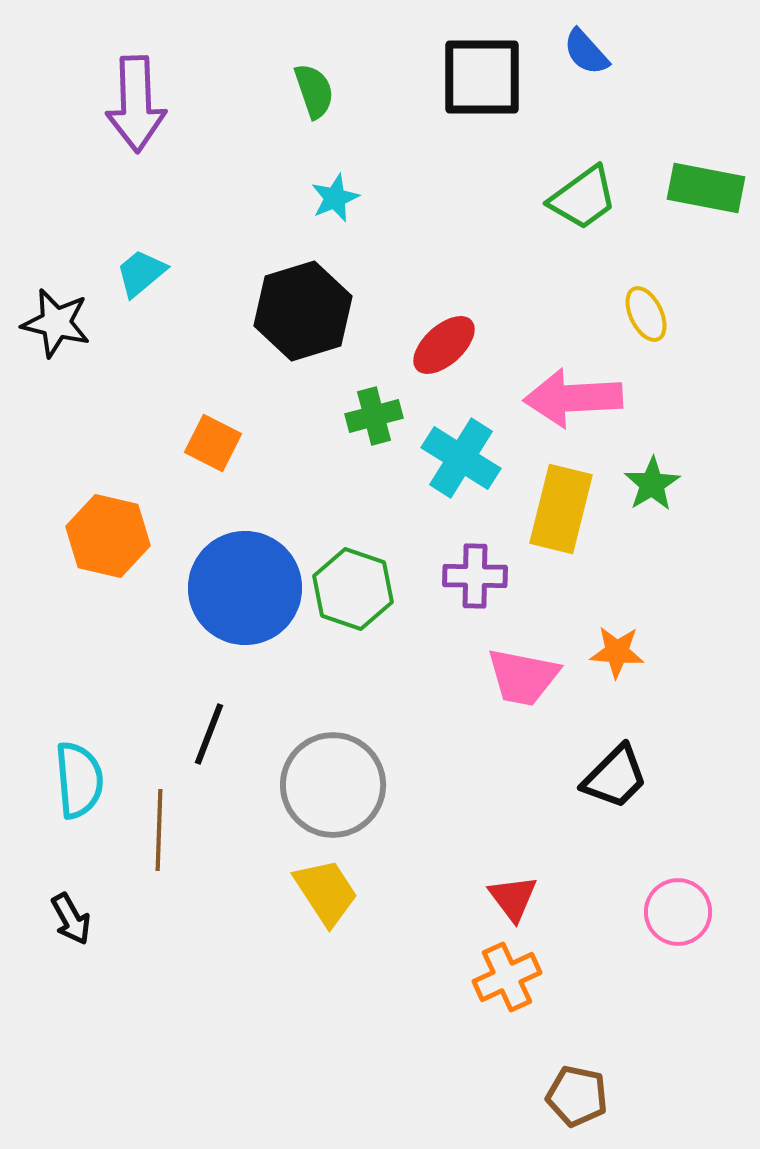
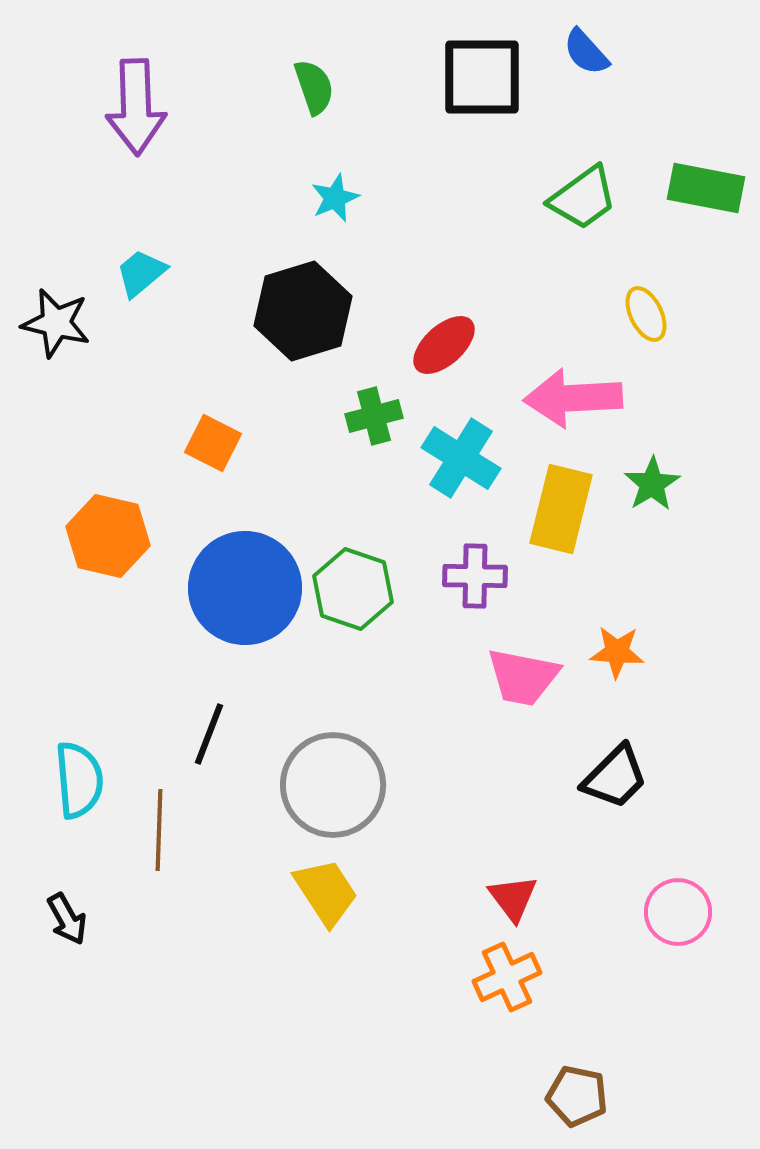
green semicircle: moved 4 px up
purple arrow: moved 3 px down
black arrow: moved 4 px left
